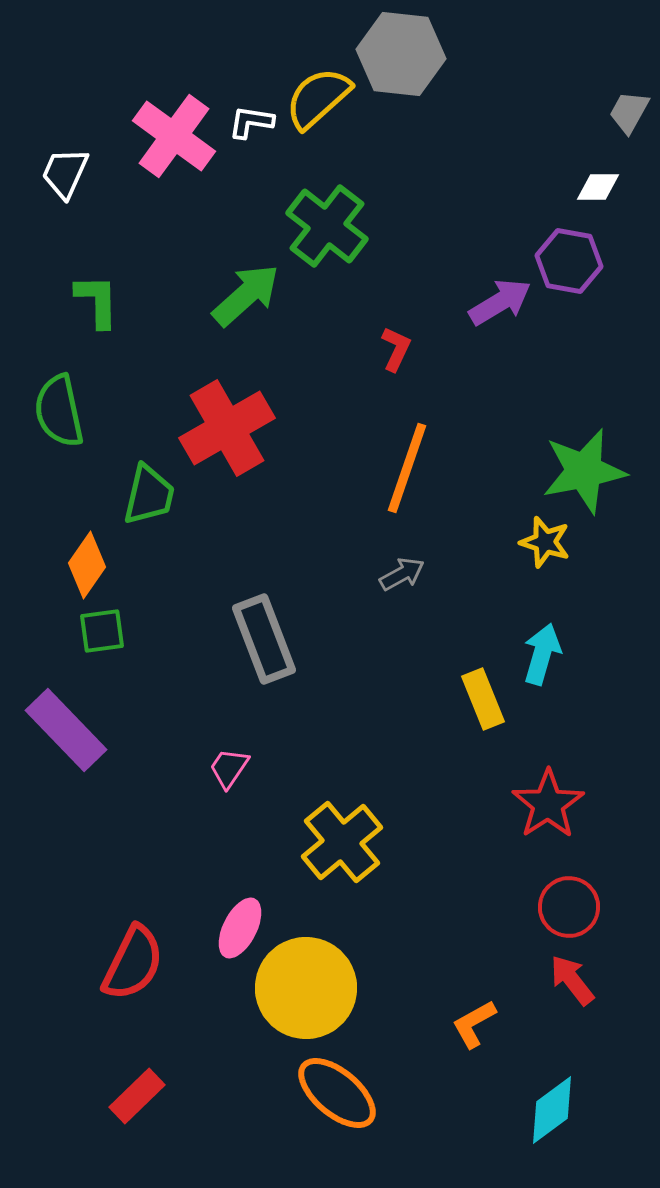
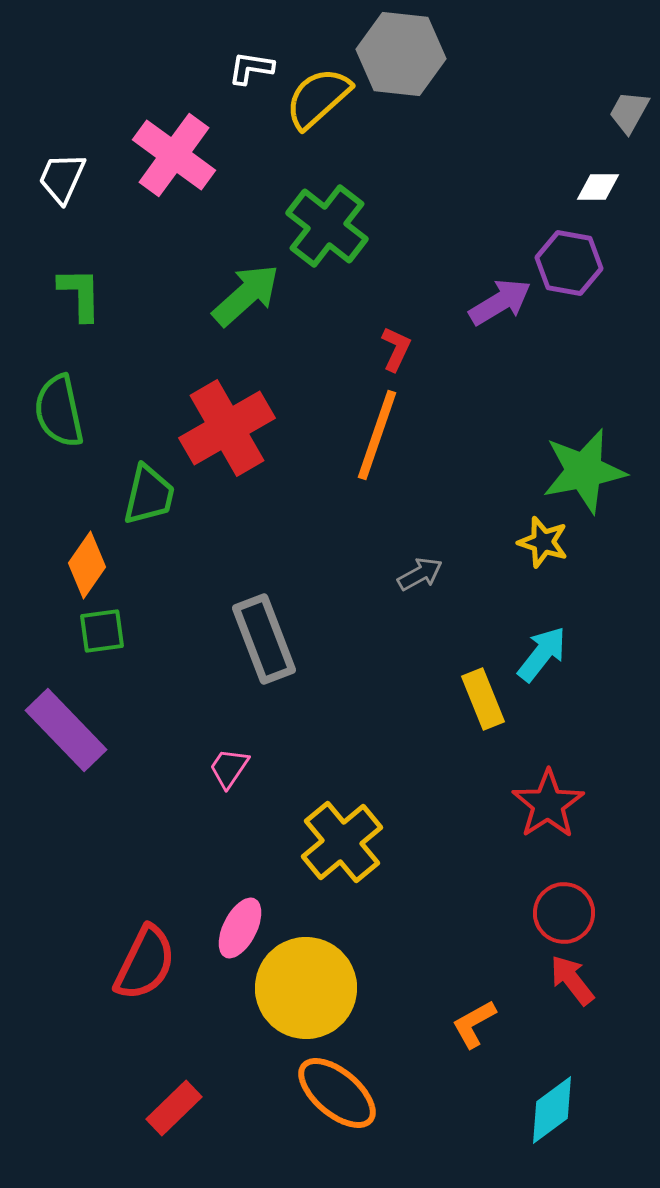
white L-shape: moved 54 px up
pink cross: moved 19 px down
white trapezoid: moved 3 px left, 5 px down
purple hexagon: moved 2 px down
green L-shape: moved 17 px left, 7 px up
orange line: moved 30 px left, 33 px up
yellow star: moved 2 px left
gray arrow: moved 18 px right
cyan arrow: rotated 22 degrees clockwise
red circle: moved 5 px left, 6 px down
red semicircle: moved 12 px right
red rectangle: moved 37 px right, 12 px down
